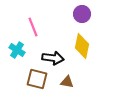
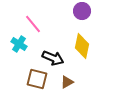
purple circle: moved 3 px up
pink line: moved 3 px up; rotated 18 degrees counterclockwise
cyan cross: moved 2 px right, 6 px up
black arrow: rotated 15 degrees clockwise
brown triangle: rotated 40 degrees counterclockwise
